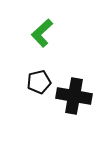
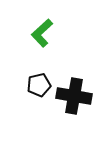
black pentagon: moved 3 px down
